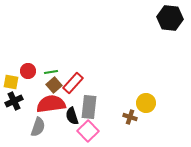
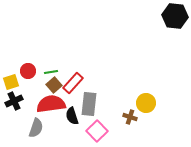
black hexagon: moved 5 px right, 2 px up
yellow square: rotated 28 degrees counterclockwise
gray rectangle: moved 3 px up
gray semicircle: moved 2 px left, 1 px down
pink square: moved 9 px right
